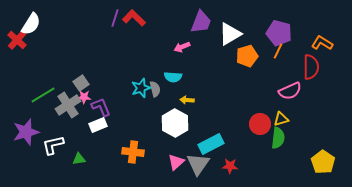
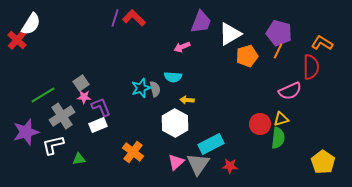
gray cross: moved 6 px left, 11 px down
orange cross: rotated 30 degrees clockwise
